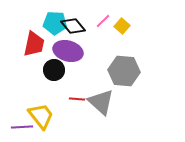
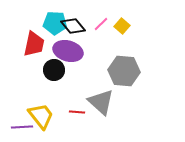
pink line: moved 2 px left, 3 px down
red line: moved 13 px down
